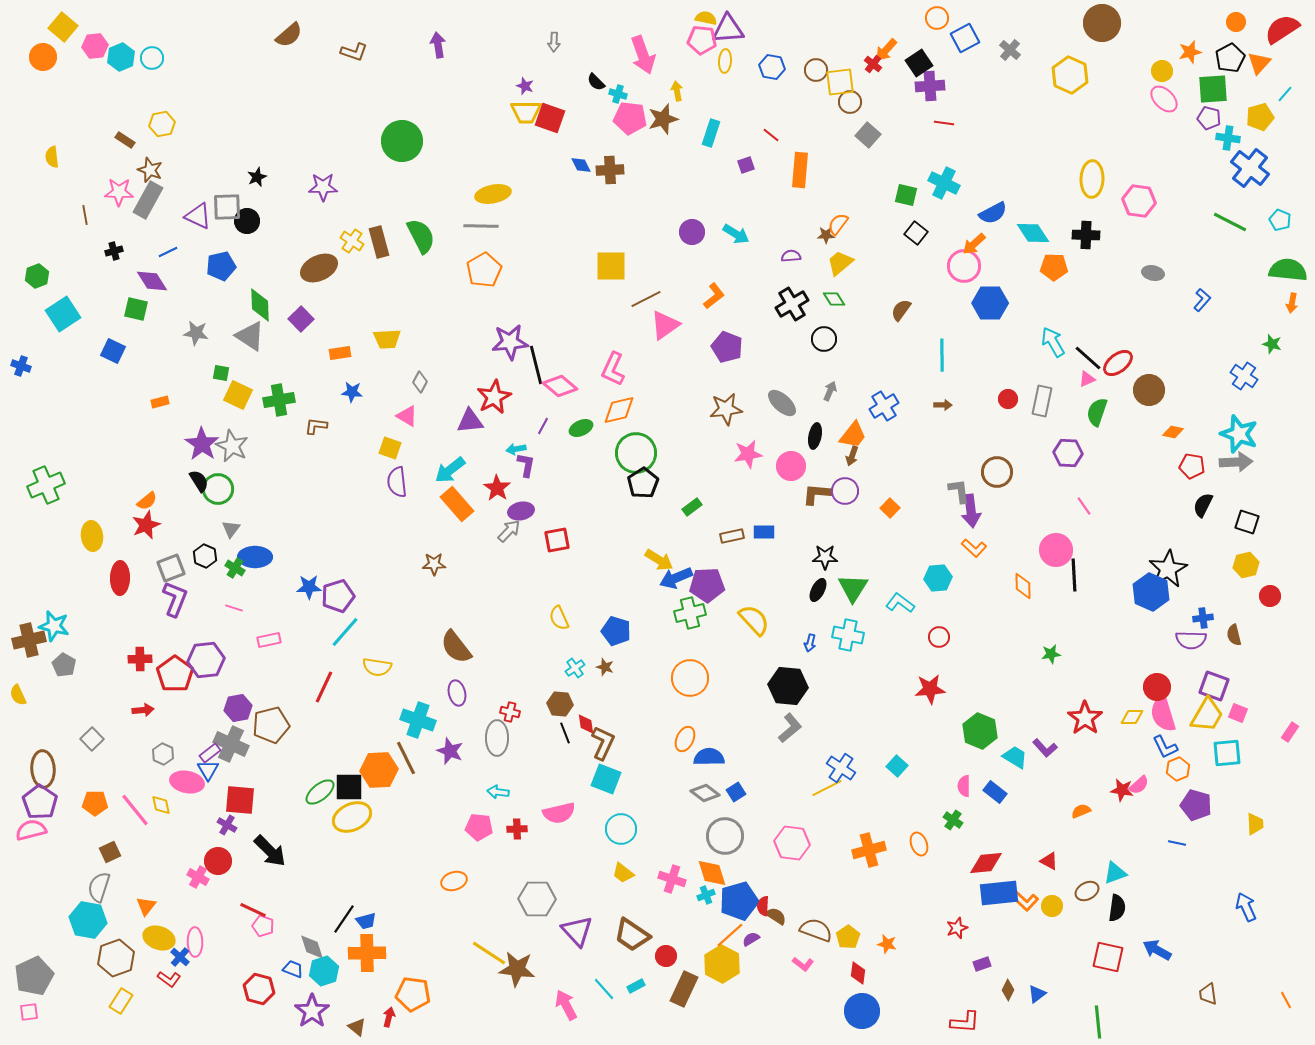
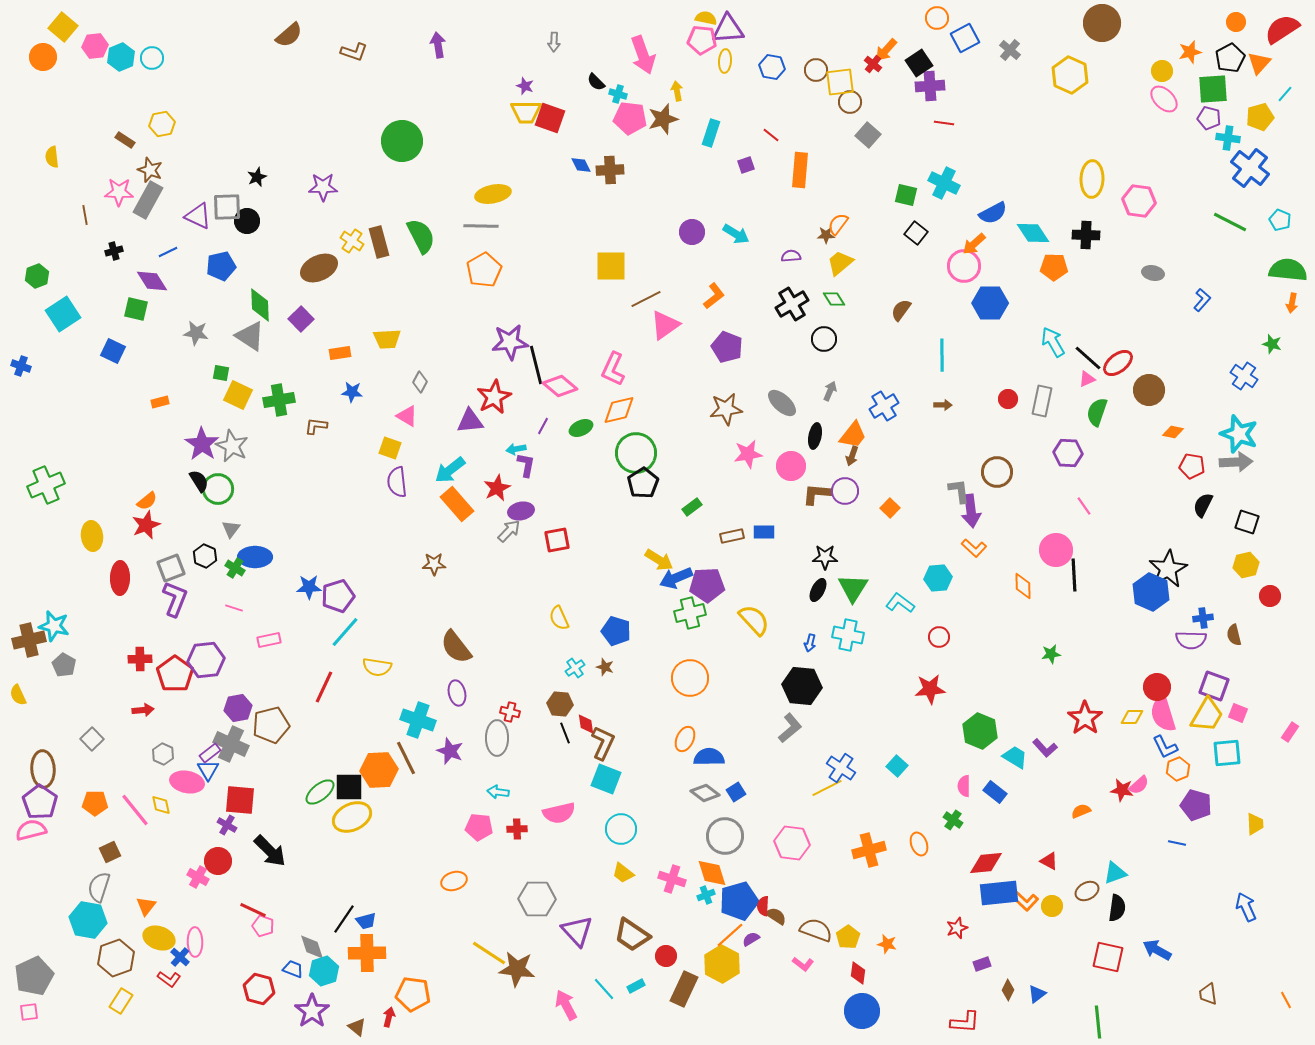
red star at (497, 488): rotated 12 degrees clockwise
black hexagon at (788, 686): moved 14 px right
